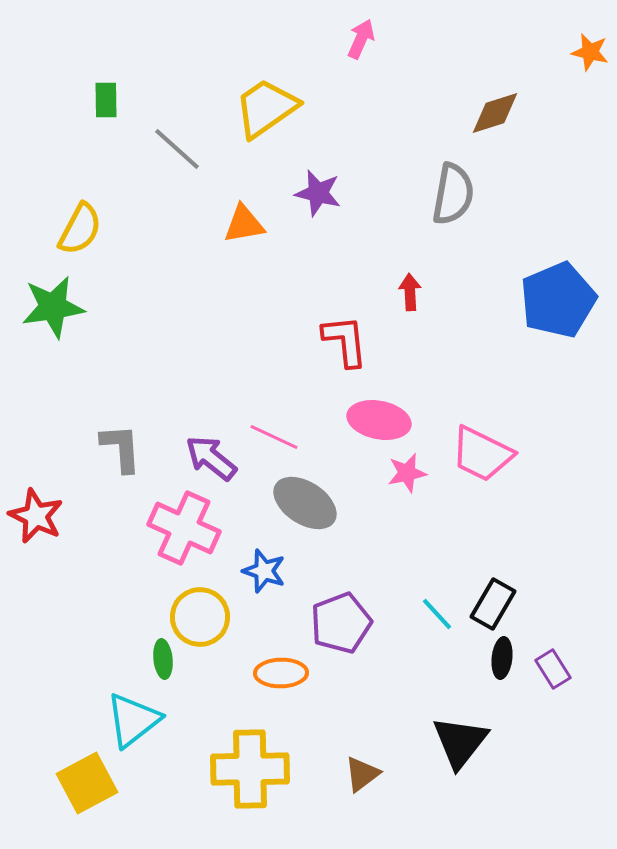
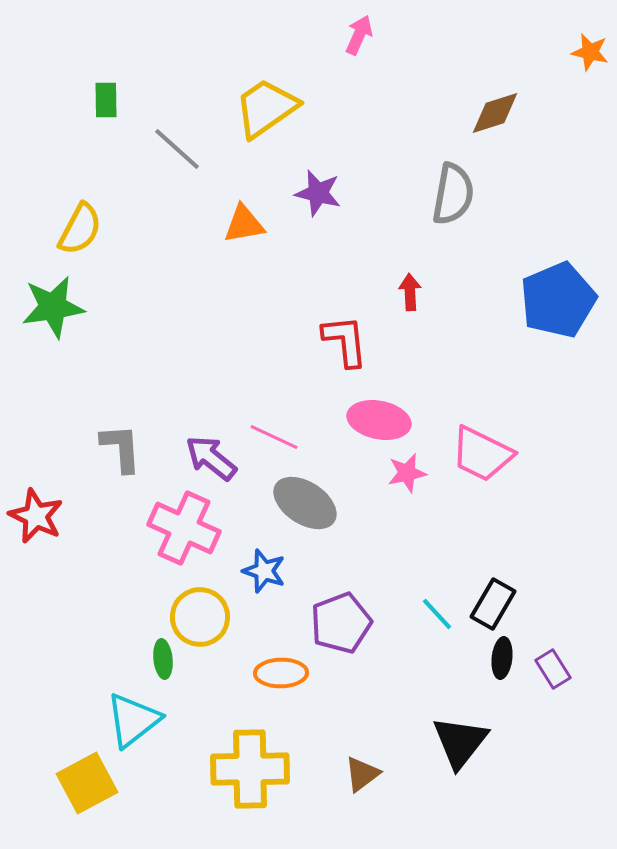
pink arrow: moved 2 px left, 4 px up
